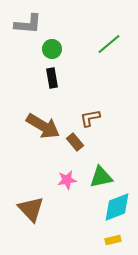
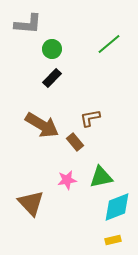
black rectangle: rotated 54 degrees clockwise
brown arrow: moved 1 px left, 1 px up
brown triangle: moved 6 px up
